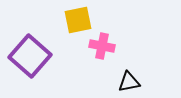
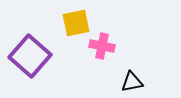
yellow square: moved 2 px left, 3 px down
black triangle: moved 3 px right
